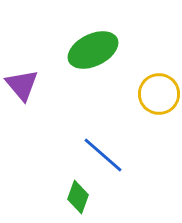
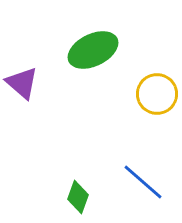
purple triangle: moved 2 px up; rotated 9 degrees counterclockwise
yellow circle: moved 2 px left
blue line: moved 40 px right, 27 px down
